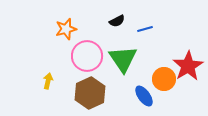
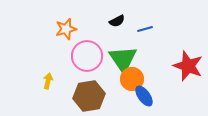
red star: rotated 20 degrees counterclockwise
orange circle: moved 32 px left
brown hexagon: moved 1 px left, 3 px down; rotated 16 degrees clockwise
